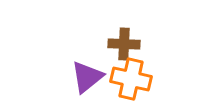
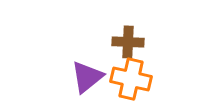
brown cross: moved 4 px right, 2 px up
